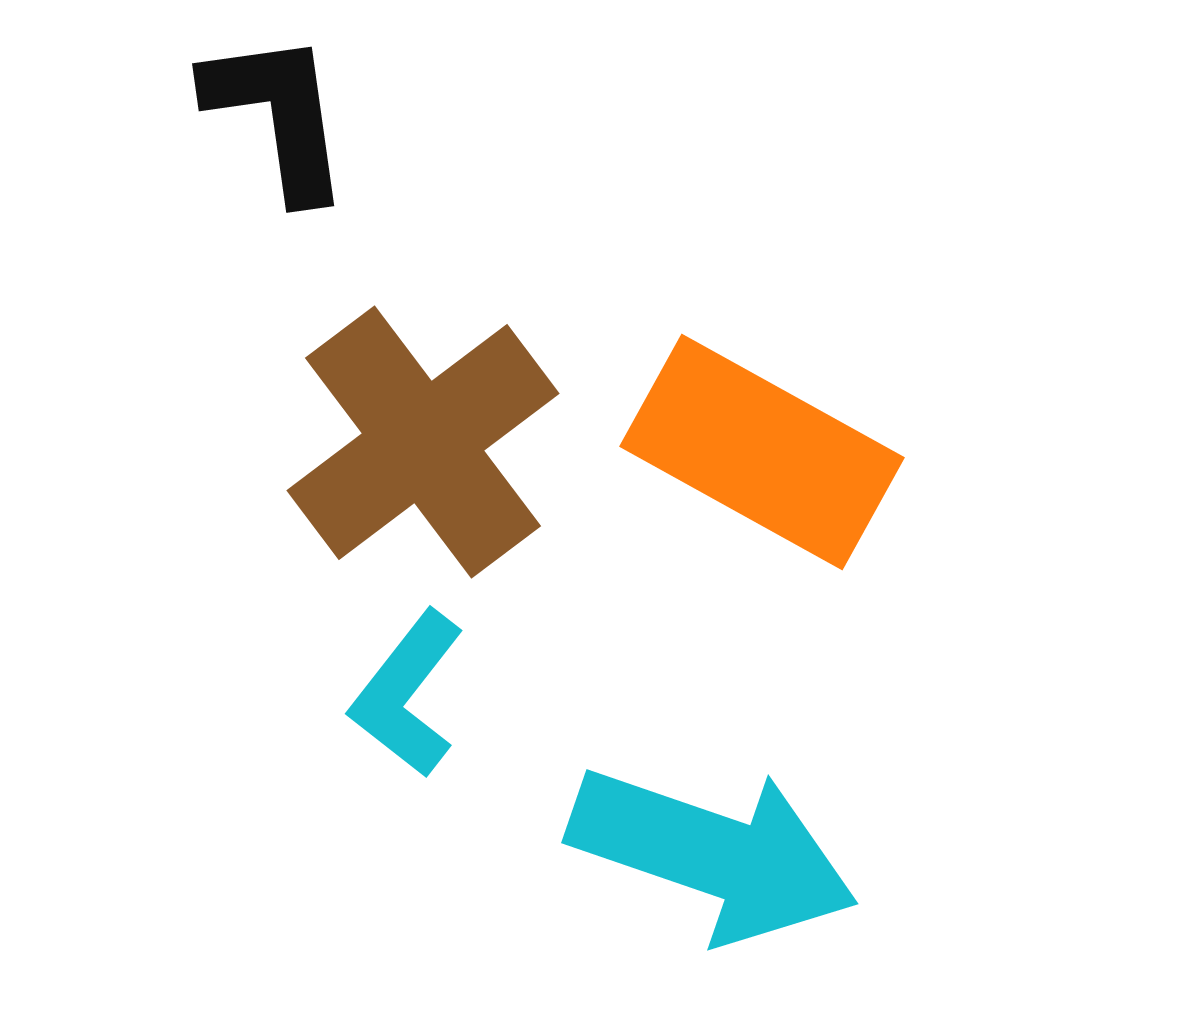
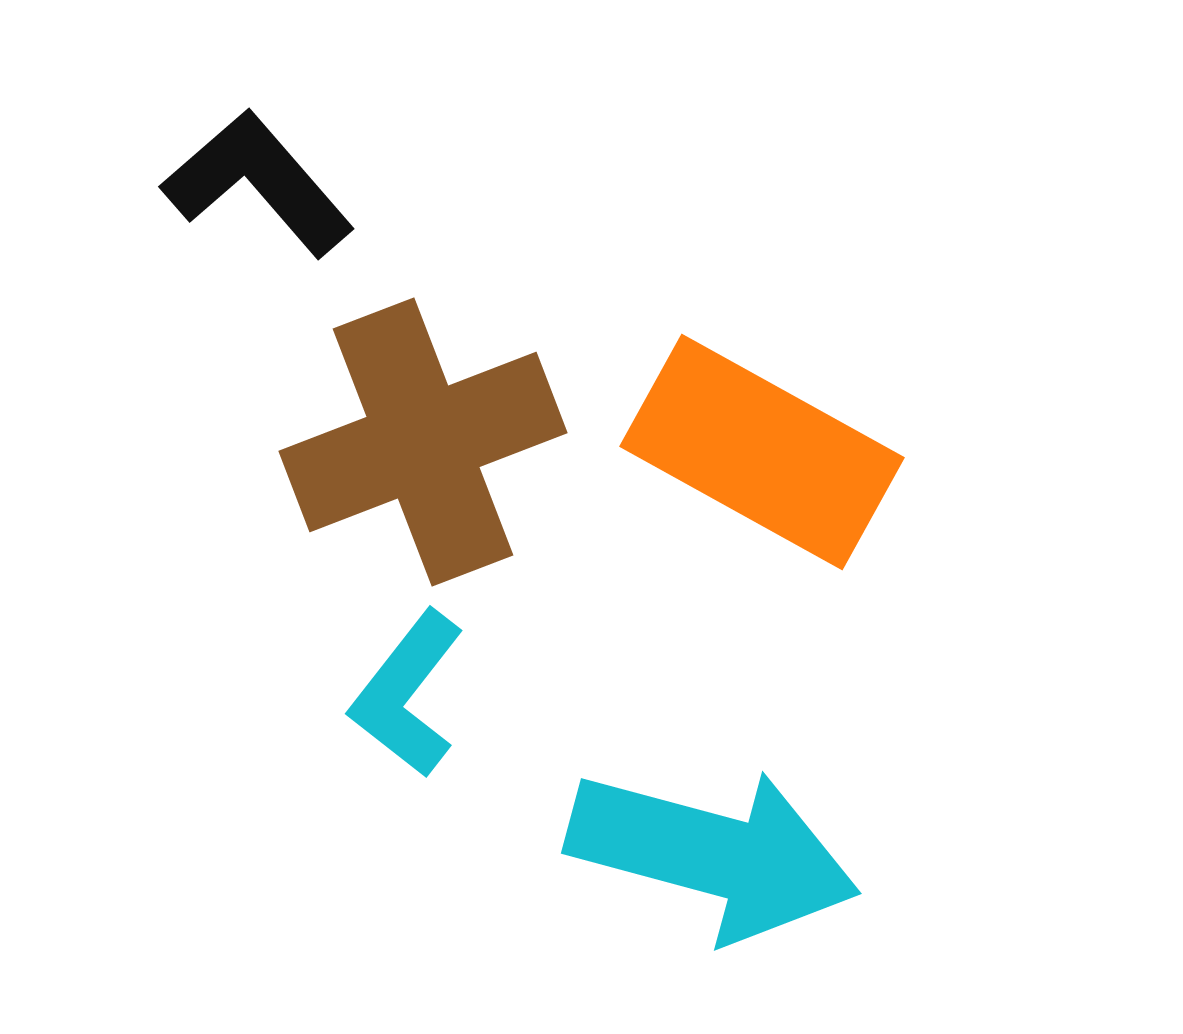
black L-shape: moved 20 px left, 68 px down; rotated 33 degrees counterclockwise
brown cross: rotated 16 degrees clockwise
cyan arrow: rotated 4 degrees counterclockwise
